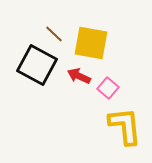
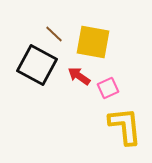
yellow square: moved 2 px right, 1 px up
red arrow: rotated 10 degrees clockwise
pink square: rotated 25 degrees clockwise
